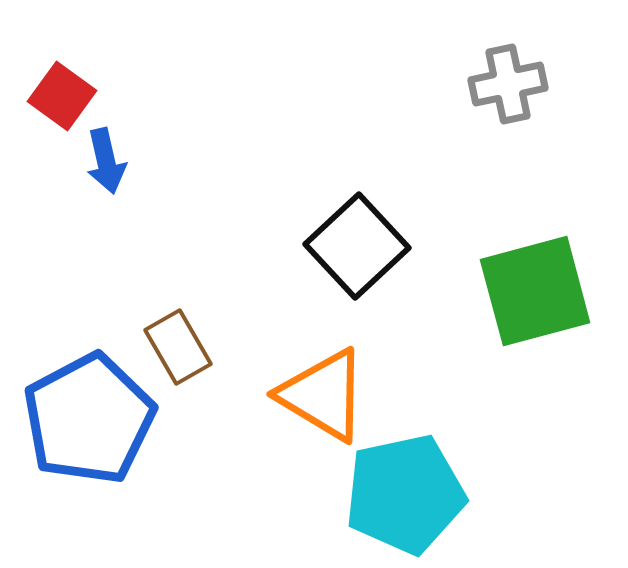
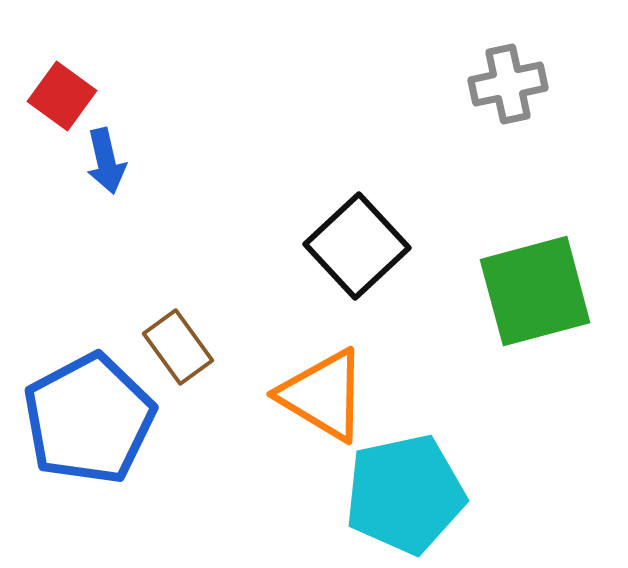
brown rectangle: rotated 6 degrees counterclockwise
